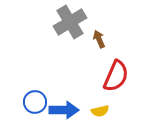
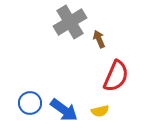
blue circle: moved 5 px left, 1 px down
blue arrow: rotated 36 degrees clockwise
